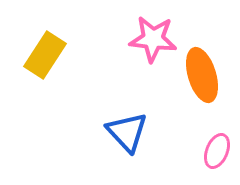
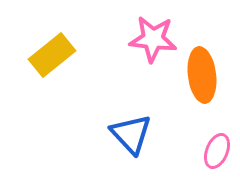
yellow rectangle: moved 7 px right; rotated 18 degrees clockwise
orange ellipse: rotated 10 degrees clockwise
blue triangle: moved 4 px right, 2 px down
